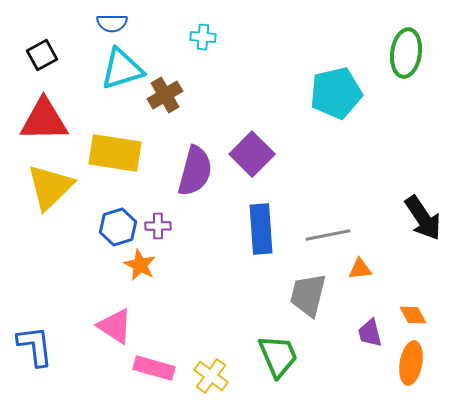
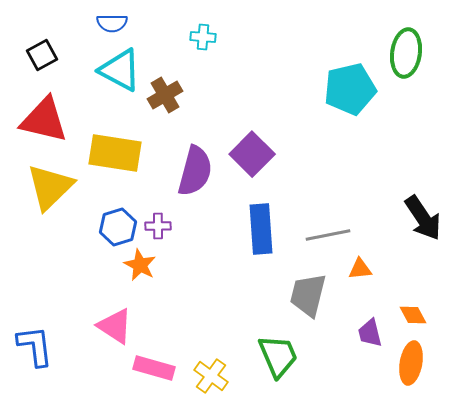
cyan triangle: moved 2 px left, 1 px down; rotated 45 degrees clockwise
cyan pentagon: moved 14 px right, 4 px up
red triangle: rotated 14 degrees clockwise
